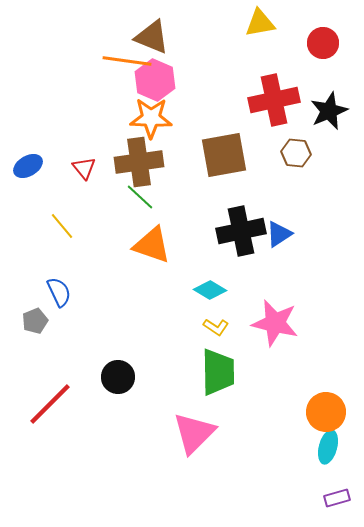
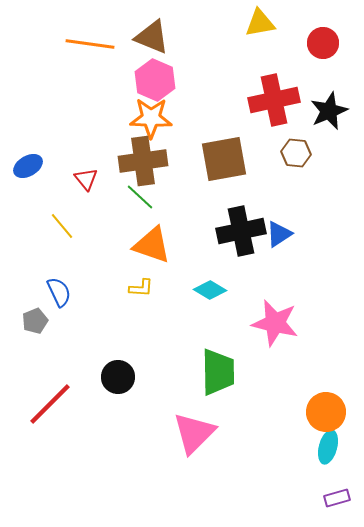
orange line: moved 37 px left, 17 px up
brown square: moved 4 px down
brown cross: moved 4 px right, 1 px up
red triangle: moved 2 px right, 11 px down
yellow L-shape: moved 75 px left, 39 px up; rotated 30 degrees counterclockwise
